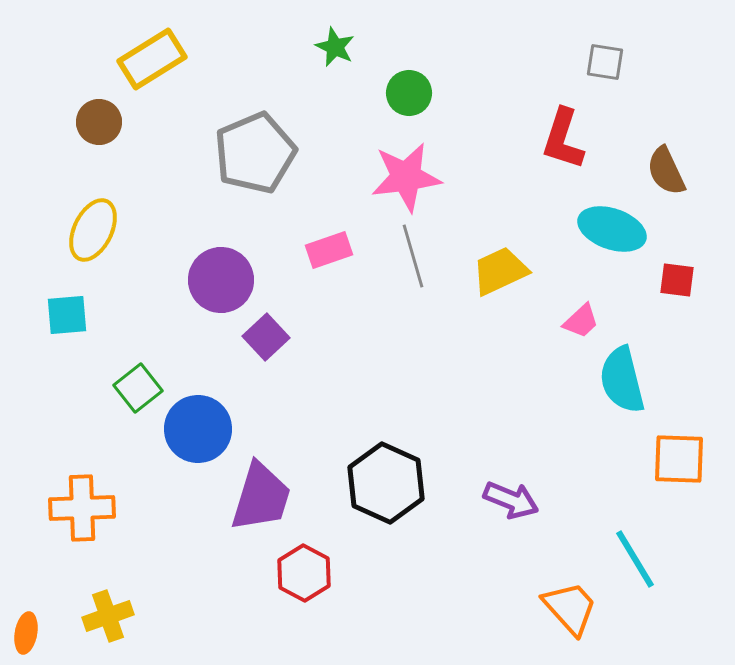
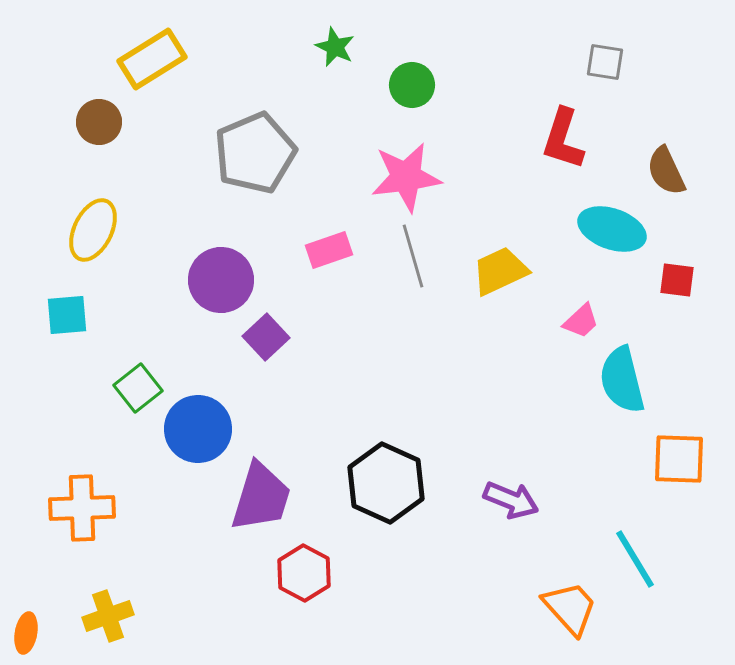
green circle: moved 3 px right, 8 px up
